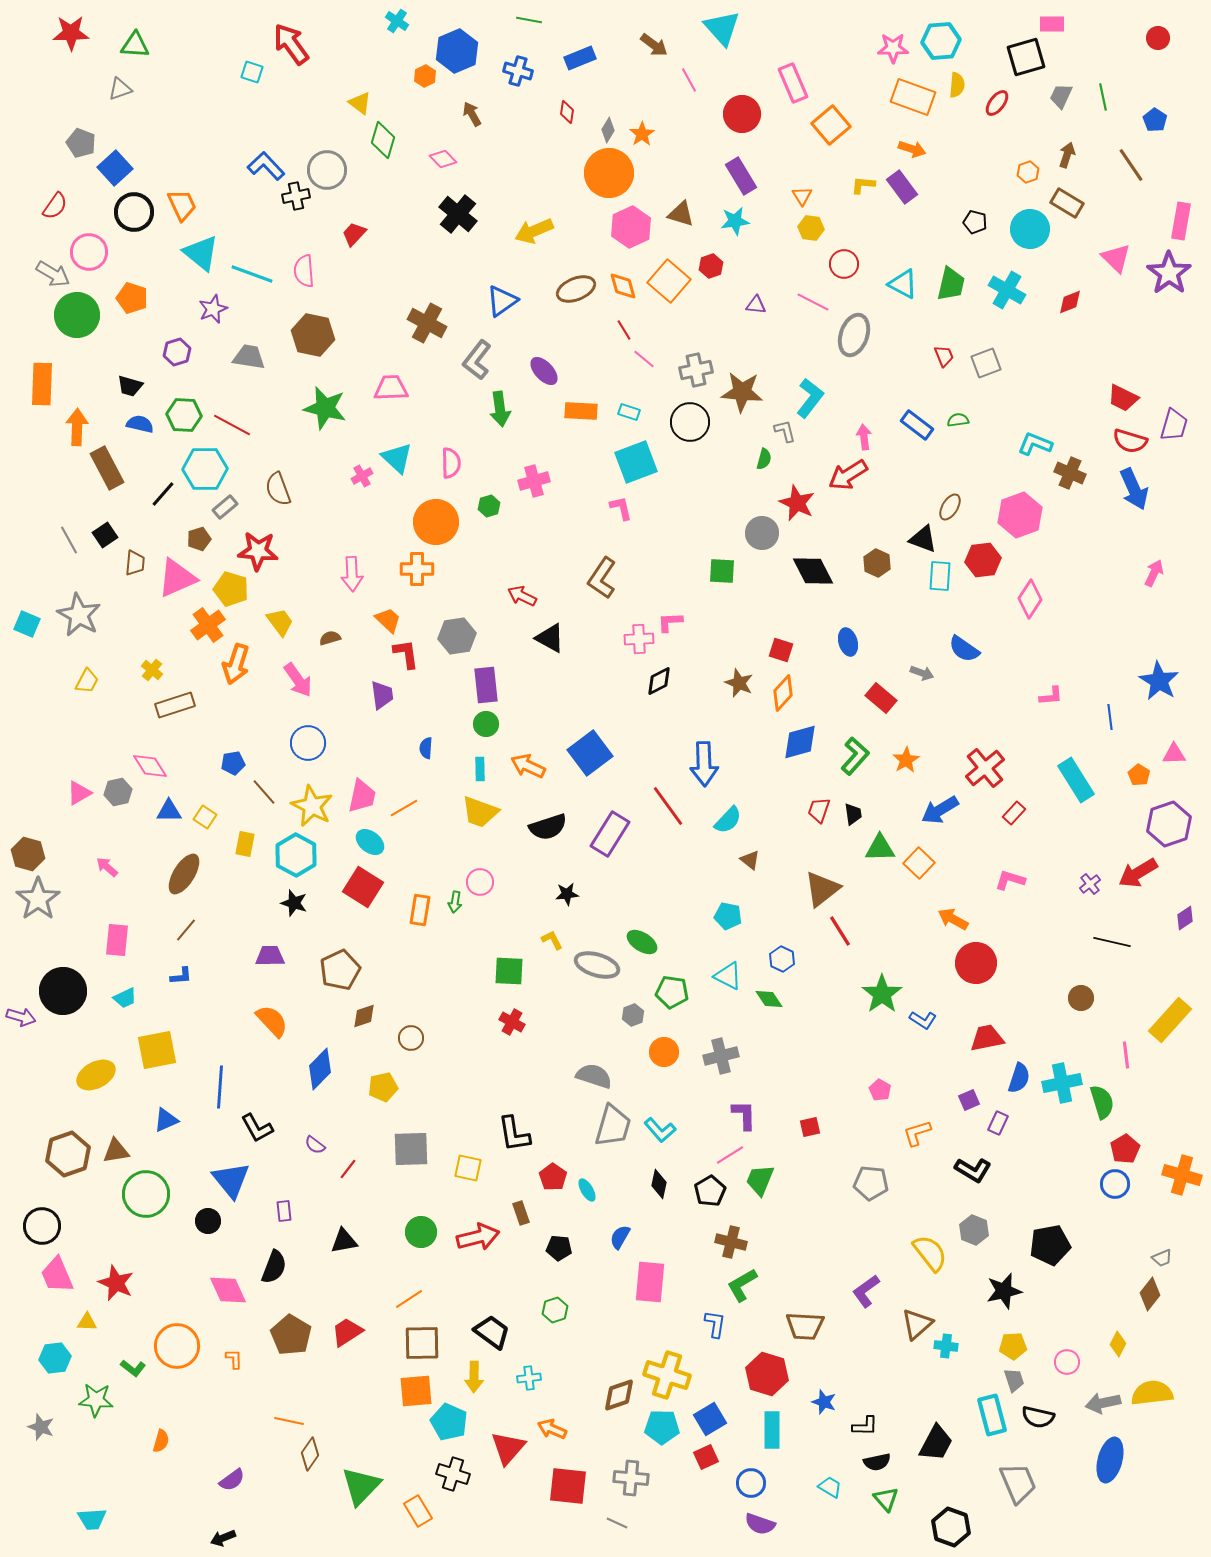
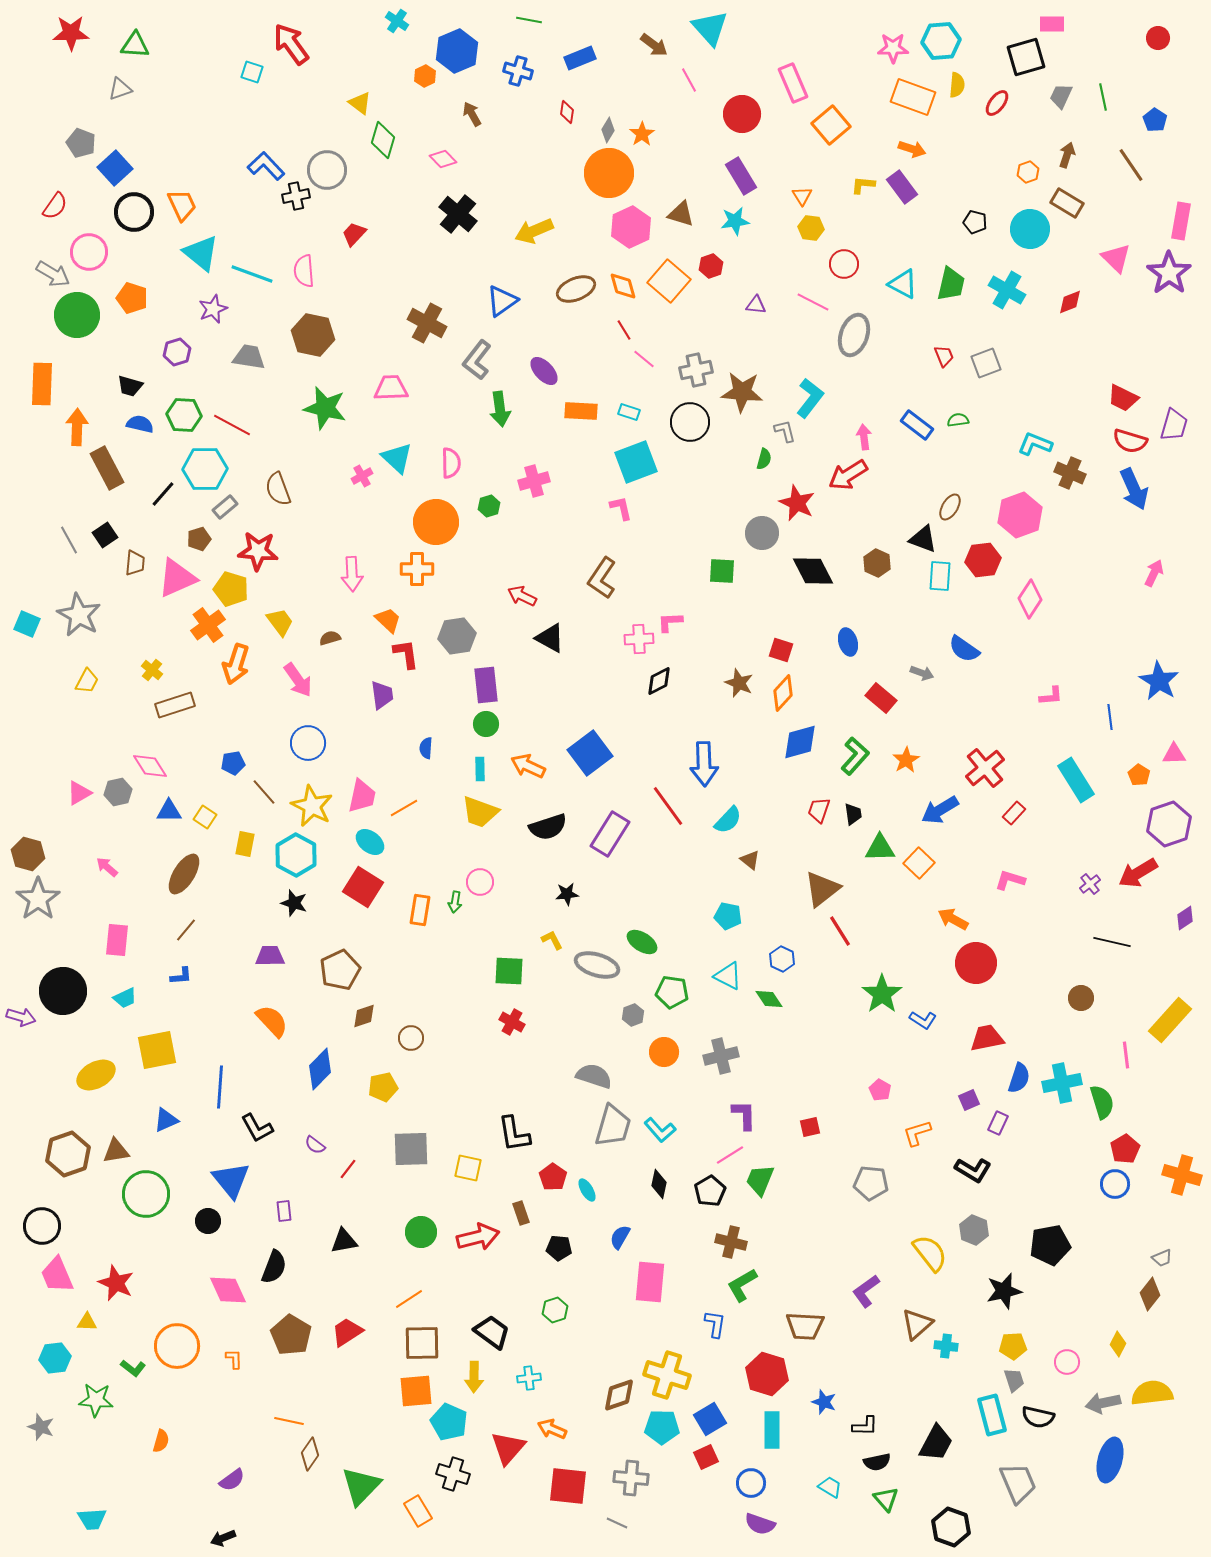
cyan triangle at (722, 28): moved 12 px left
